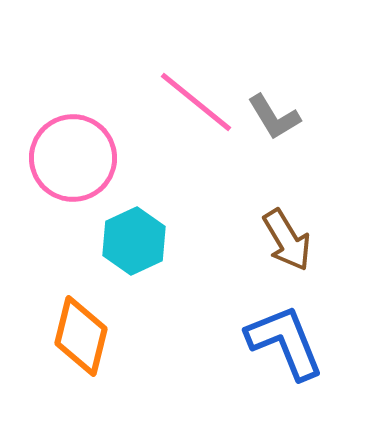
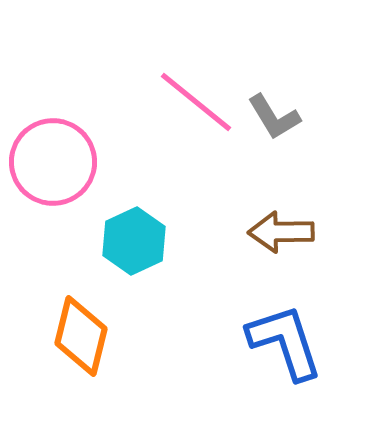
pink circle: moved 20 px left, 4 px down
brown arrow: moved 6 px left, 8 px up; rotated 120 degrees clockwise
blue L-shape: rotated 4 degrees clockwise
